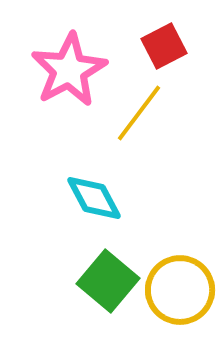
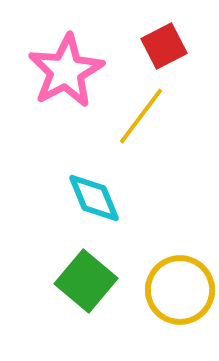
pink star: moved 3 px left, 1 px down
yellow line: moved 2 px right, 3 px down
cyan diamond: rotated 6 degrees clockwise
green square: moved 22 px left
